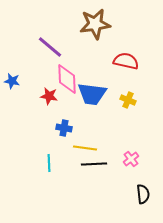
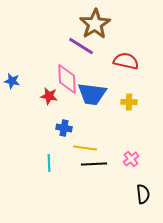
brown star: rotated 24 degrees counterclockwise
purple line: moved 31 px right, 1 px up; rotated 8 degrees counterclockwise
yellow cross: moved 1 px right, 2 px down; rotated 21 degrees counterclockwise
